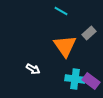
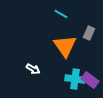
cyan line: moved 3 px down
gray rectangle: rotated 24 degrees counterclockwise
purple rectangle: moved 1 px left, 1 px up
